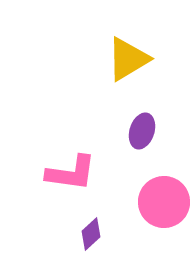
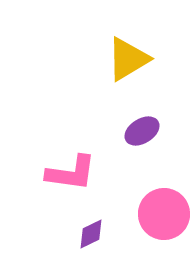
purple ellipse: rotated 40 degrees clockwise
pink circle: moved 12 px down
purple diamond: rotated 16 degrees clockwise
